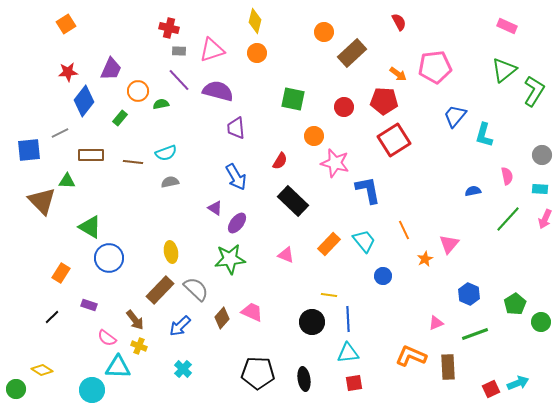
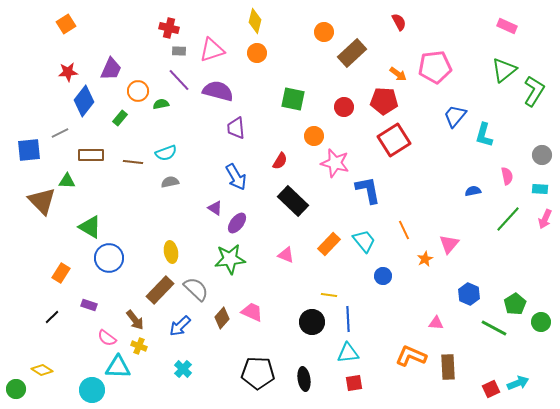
pink triangle at (436, 323): rotated 28 degrees clockwise
green line at (475, 334): moved 19 px right, 6 px up; rotated 48 degrees clockwise
